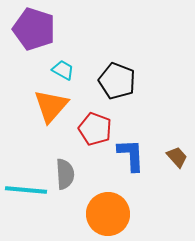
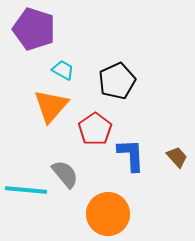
black pentagon: rotated 27 degrees clockwise
red pentagon: rotated 16 degrees clockwise
gray semicircle: rotated 36 degrees counterclockwise
